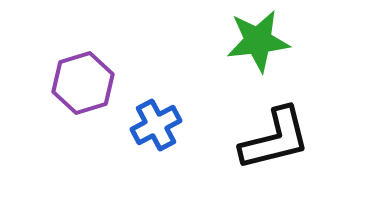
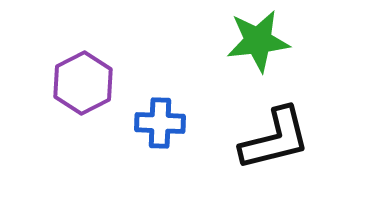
purple hexagon: rotated 10 degrees counterclockwise
blue cross: moved 4 px right, 2 px up; rotated 30 degrees clockwise
